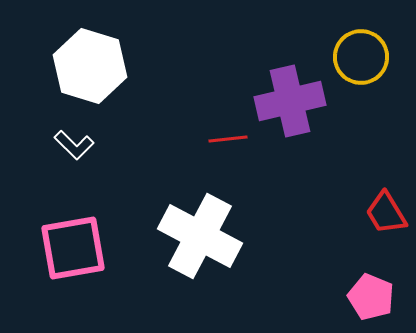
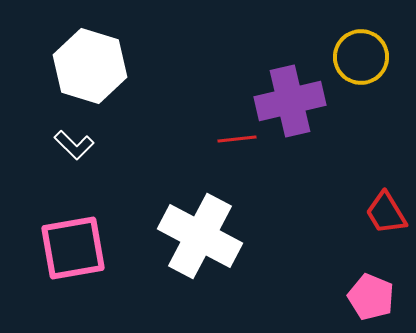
red line: moved 9 px right
